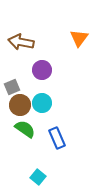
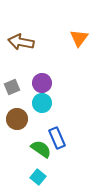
purple circle: moved 13 px down
brown circle: moved 3 px left, 14 px down
green semicircle: moved 16 px right, 20 px down
